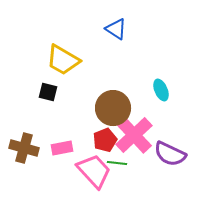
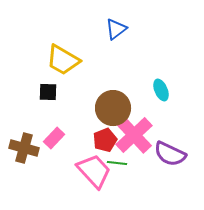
blue triangle: rotated 50 degrees clockwise
black square: rotated 12 degrees counterclockwise
pink rectangle: moved 8 px left, 10 px up; rotated 35 degrees counterclockwise
